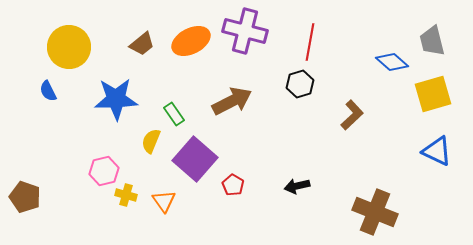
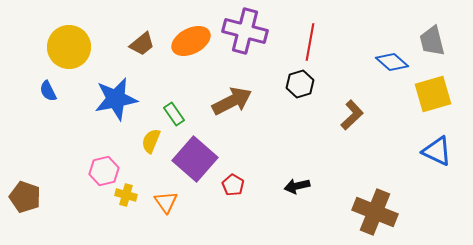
blue star: rotated 9 degrees counterclockwise
orange triangle: moved 2 px right, 1 px down
